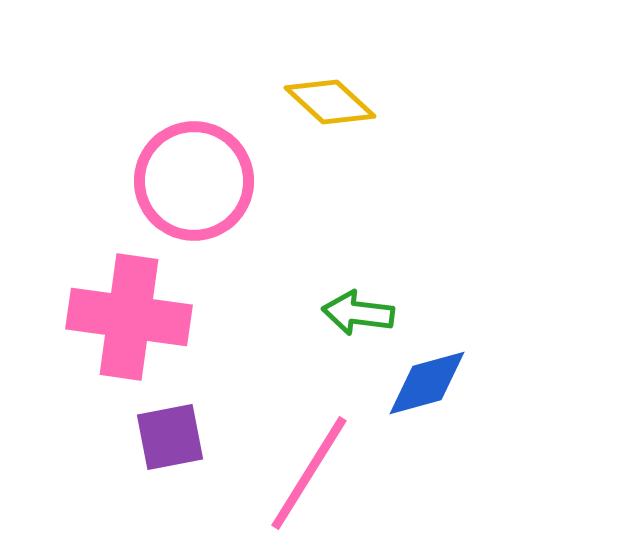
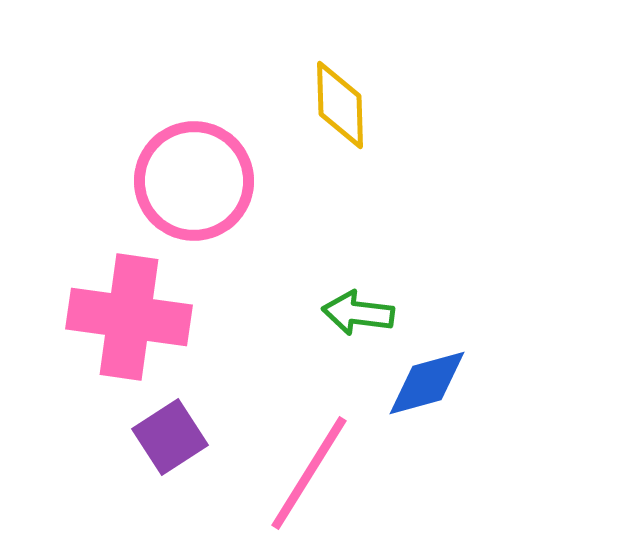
yellow diamond: moved 10 px right, 3 px down; rotated 46 degrees clockwise
purple square: rotated 22 degrees counterclockwise
